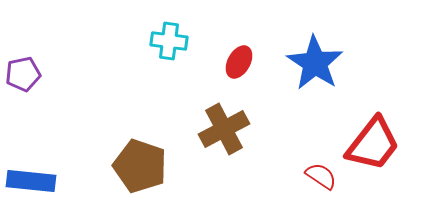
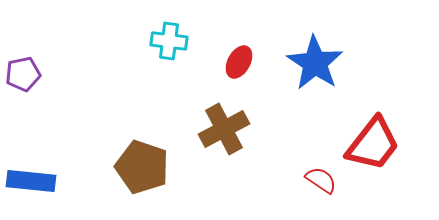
brown pentagon: moved 2 px right, 1 px down
red semicircle: moved 4 px down
